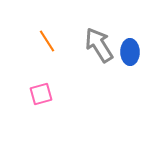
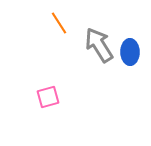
orange line: moved 12 px right, 18 px up
pink square: moved 7 px right, 3 px down
